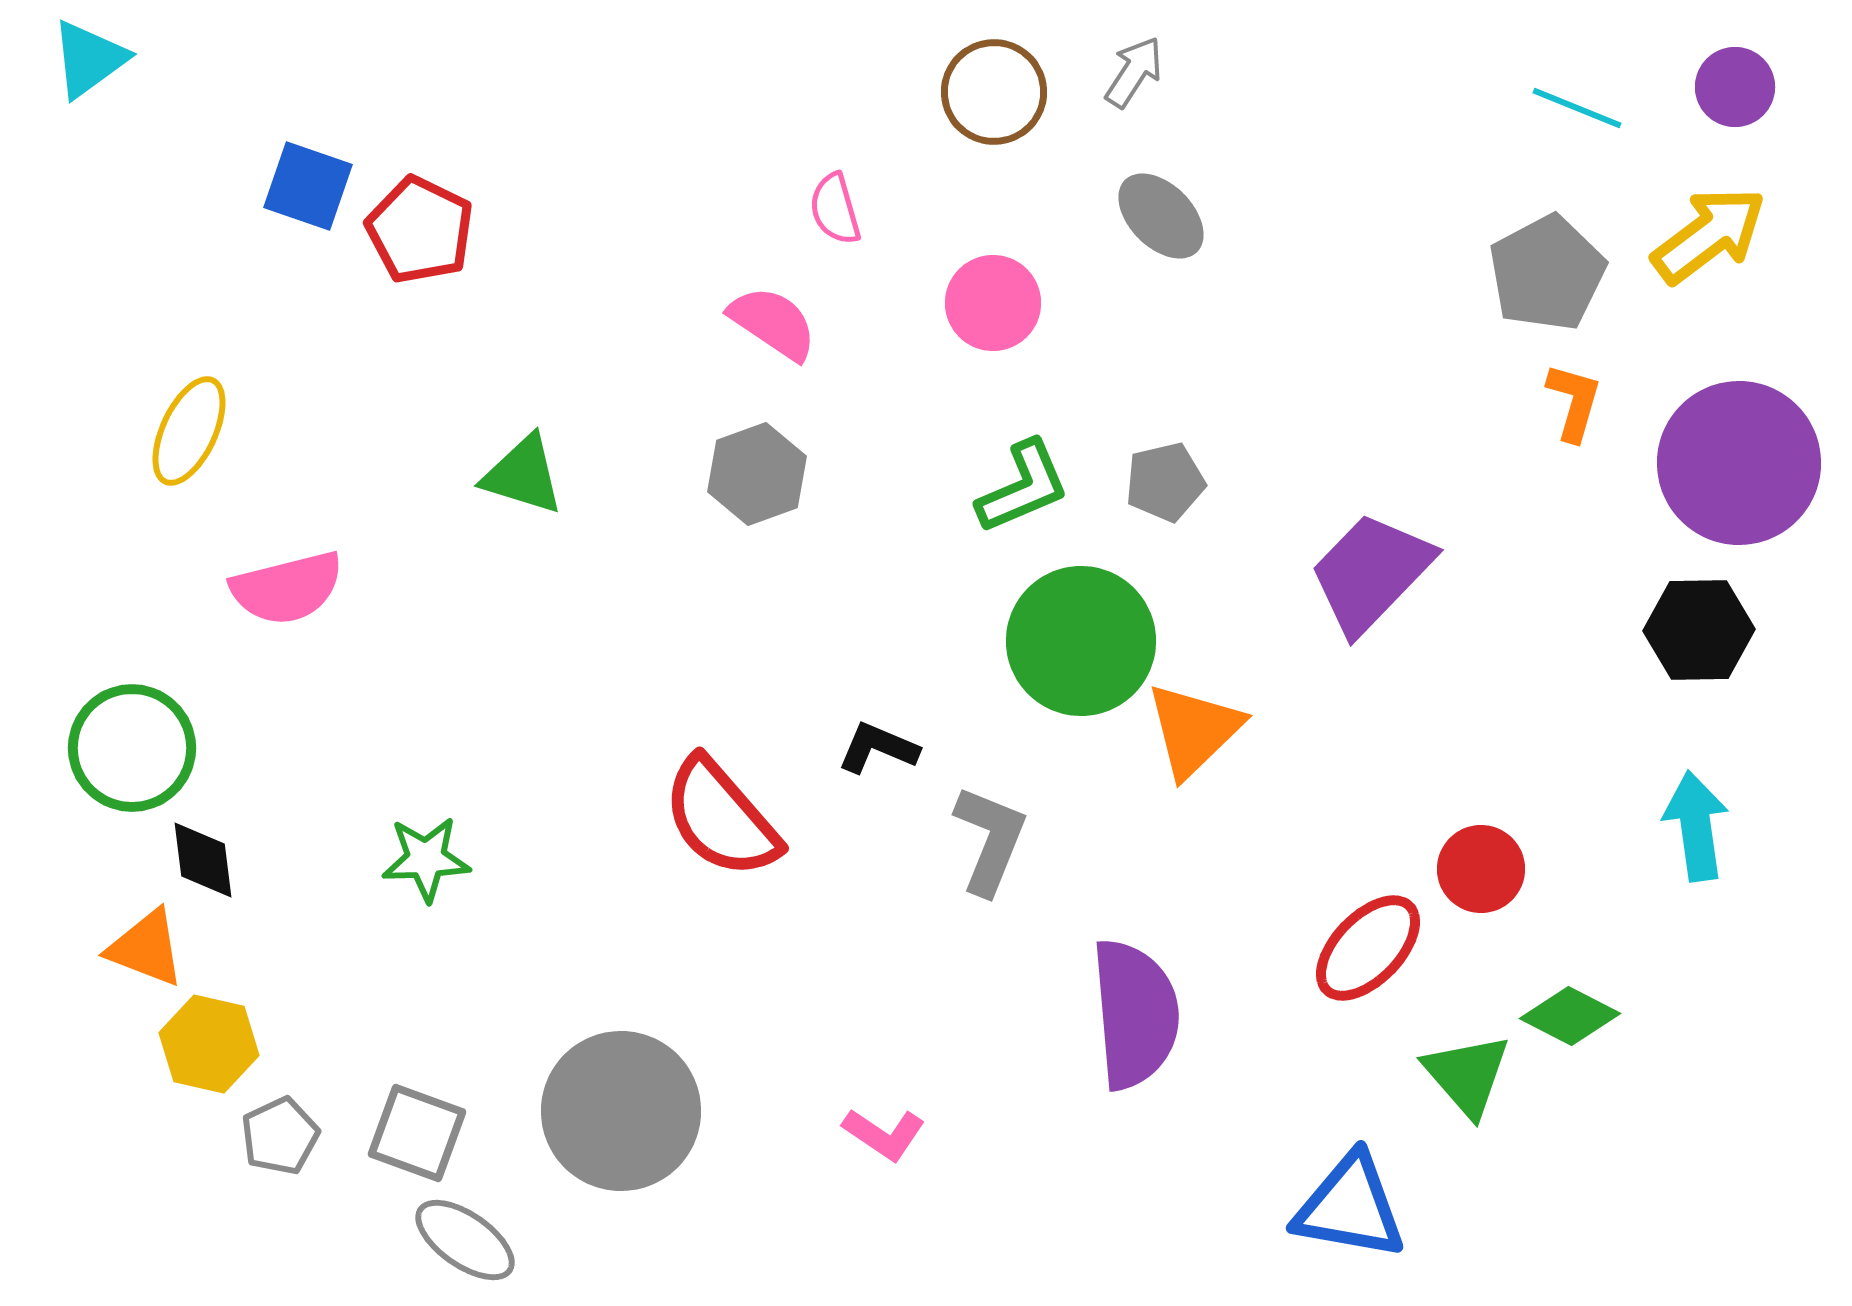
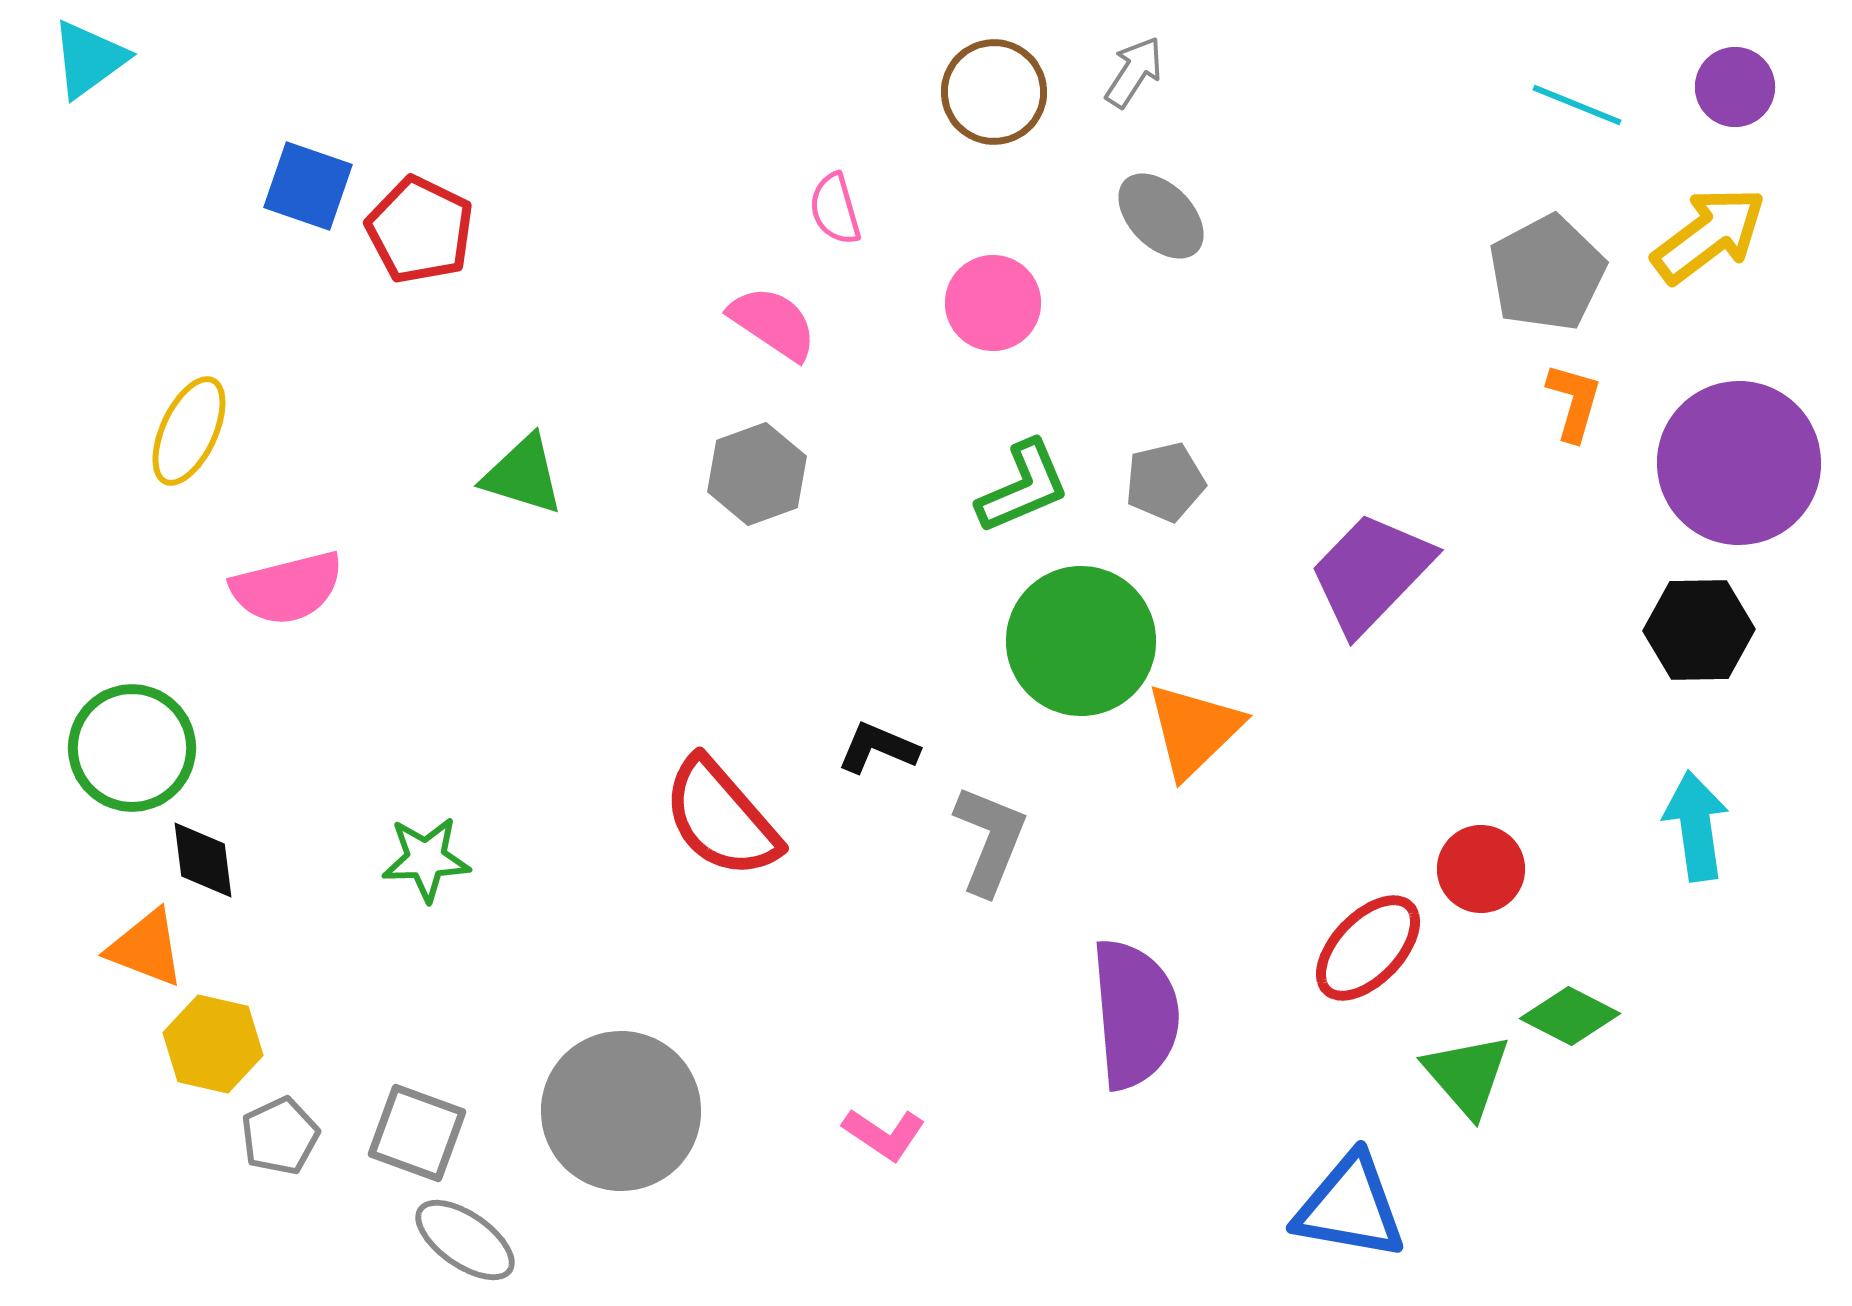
cyan line at (1577, 108): moved 3 px up
yellow hexagon at (209, 1044): moved 4 px right
